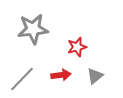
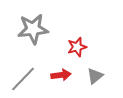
gray line: moved 1 px right
